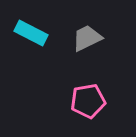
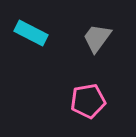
gray trapezoid: moved 10 px right; rotated 28 degrees counterclockwise
